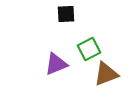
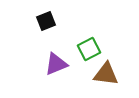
black square: moved 20 px left, 7 px down; rotated 18 degrees counterclockwise
brown triangle: rotated 28 degrees clockwise
